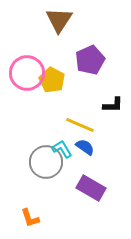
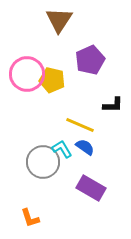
pink circle: moved 1 px down
yellow pentagon: rotated 15 degrees counterclockwise
gray circle: moved 3 px left
